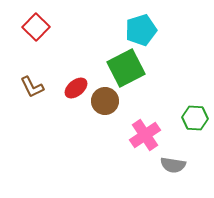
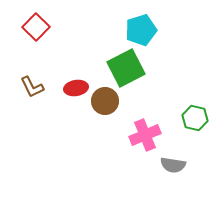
red ellipse: rotated 30 degrees clockwise
green hexagon: rotated 10 degrees clockwise
pink cross: rotated 12 degrees clockwise
